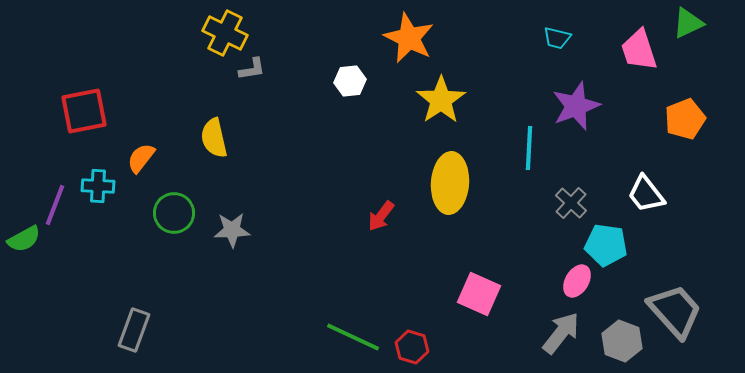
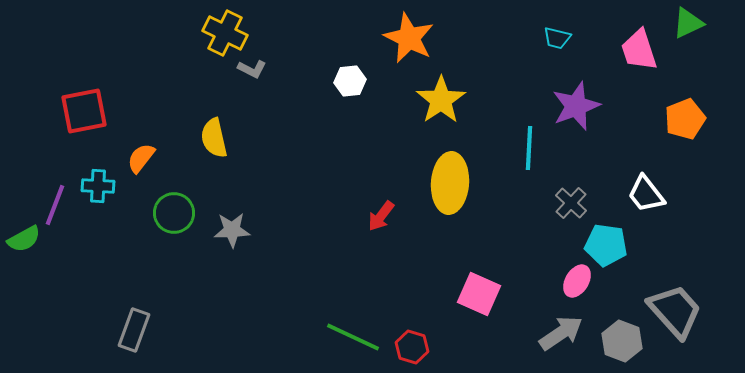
gray L-shape: rotated 36 degrees clockwise
gray arrow: rotated 18 degrees clockwise
